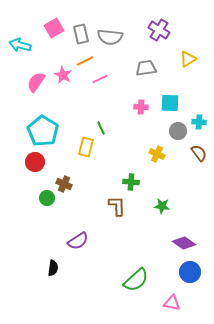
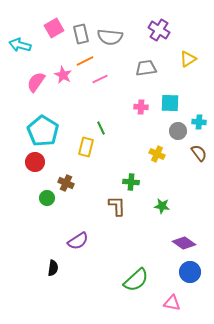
brown cross: moved 2 px right, 1 px up
